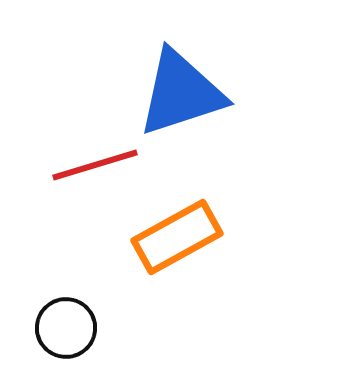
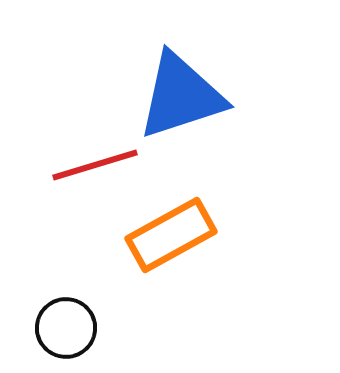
blue triangle: moved 3 px down
orange rectangle: moved 6 px left, 2 px up
